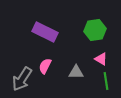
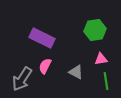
purple rectangle: moved 3 px left, 6 px down
pink triangle: rotated 40 degrees counterclockwise
gray triangle: rotated 28 degrees clockwise
